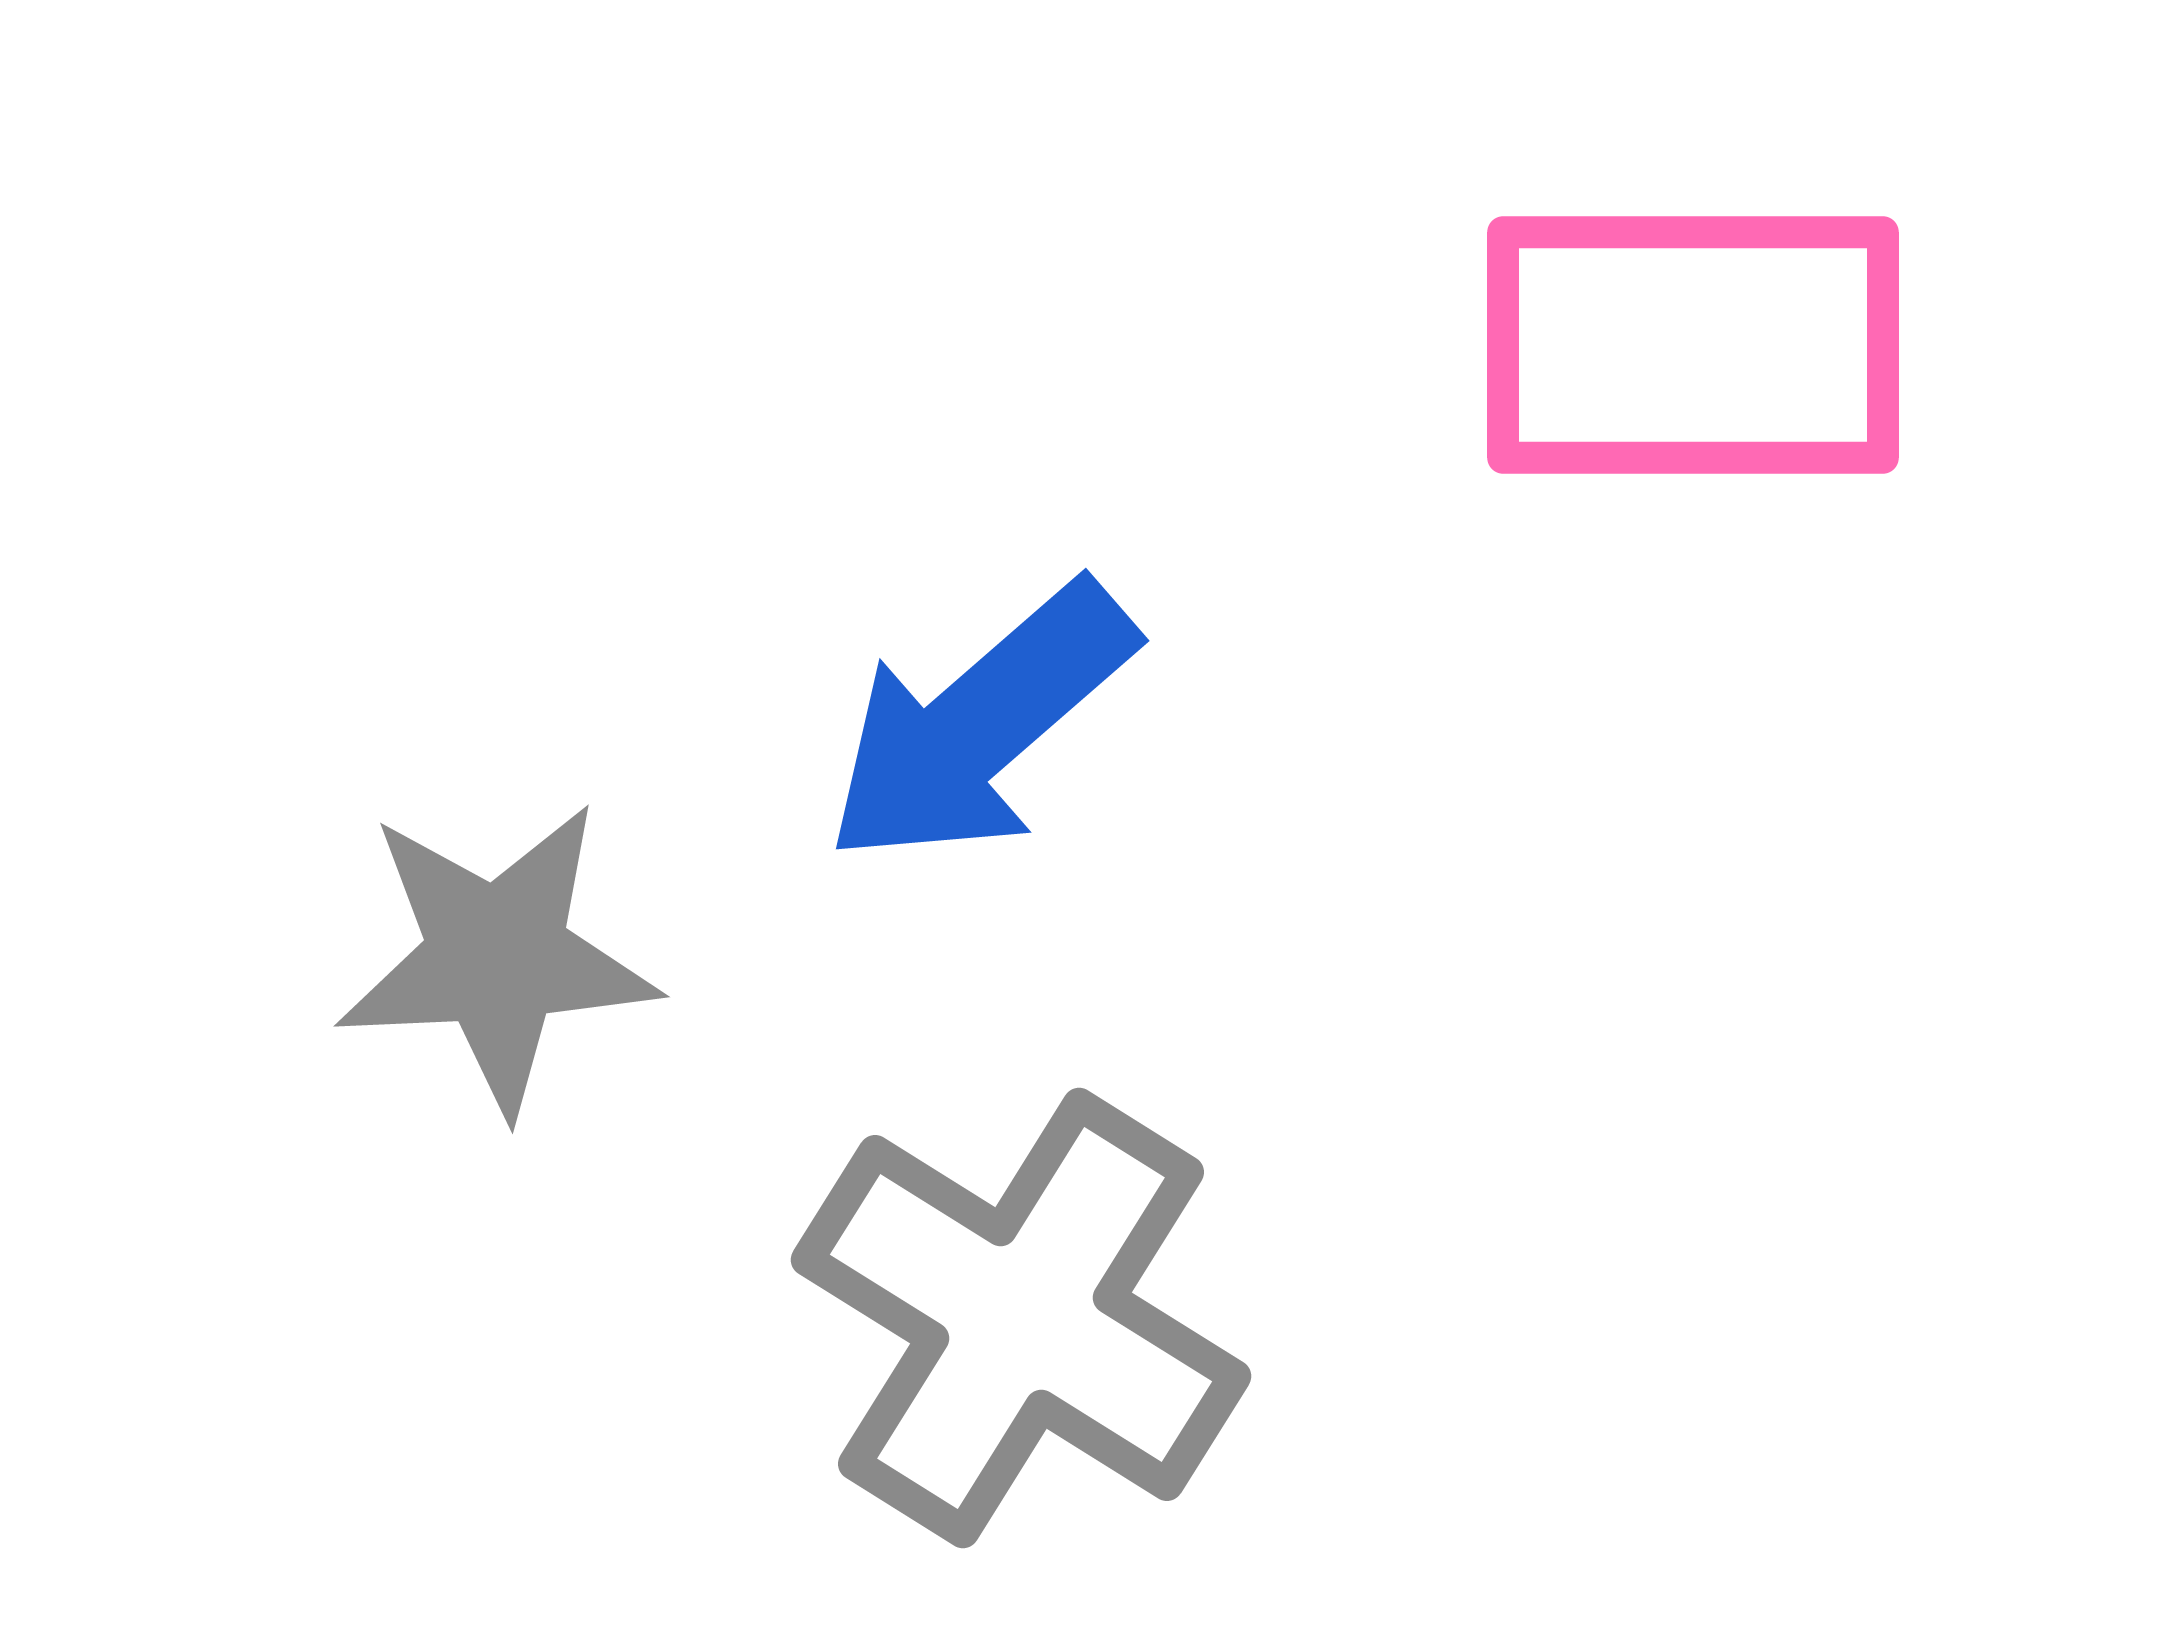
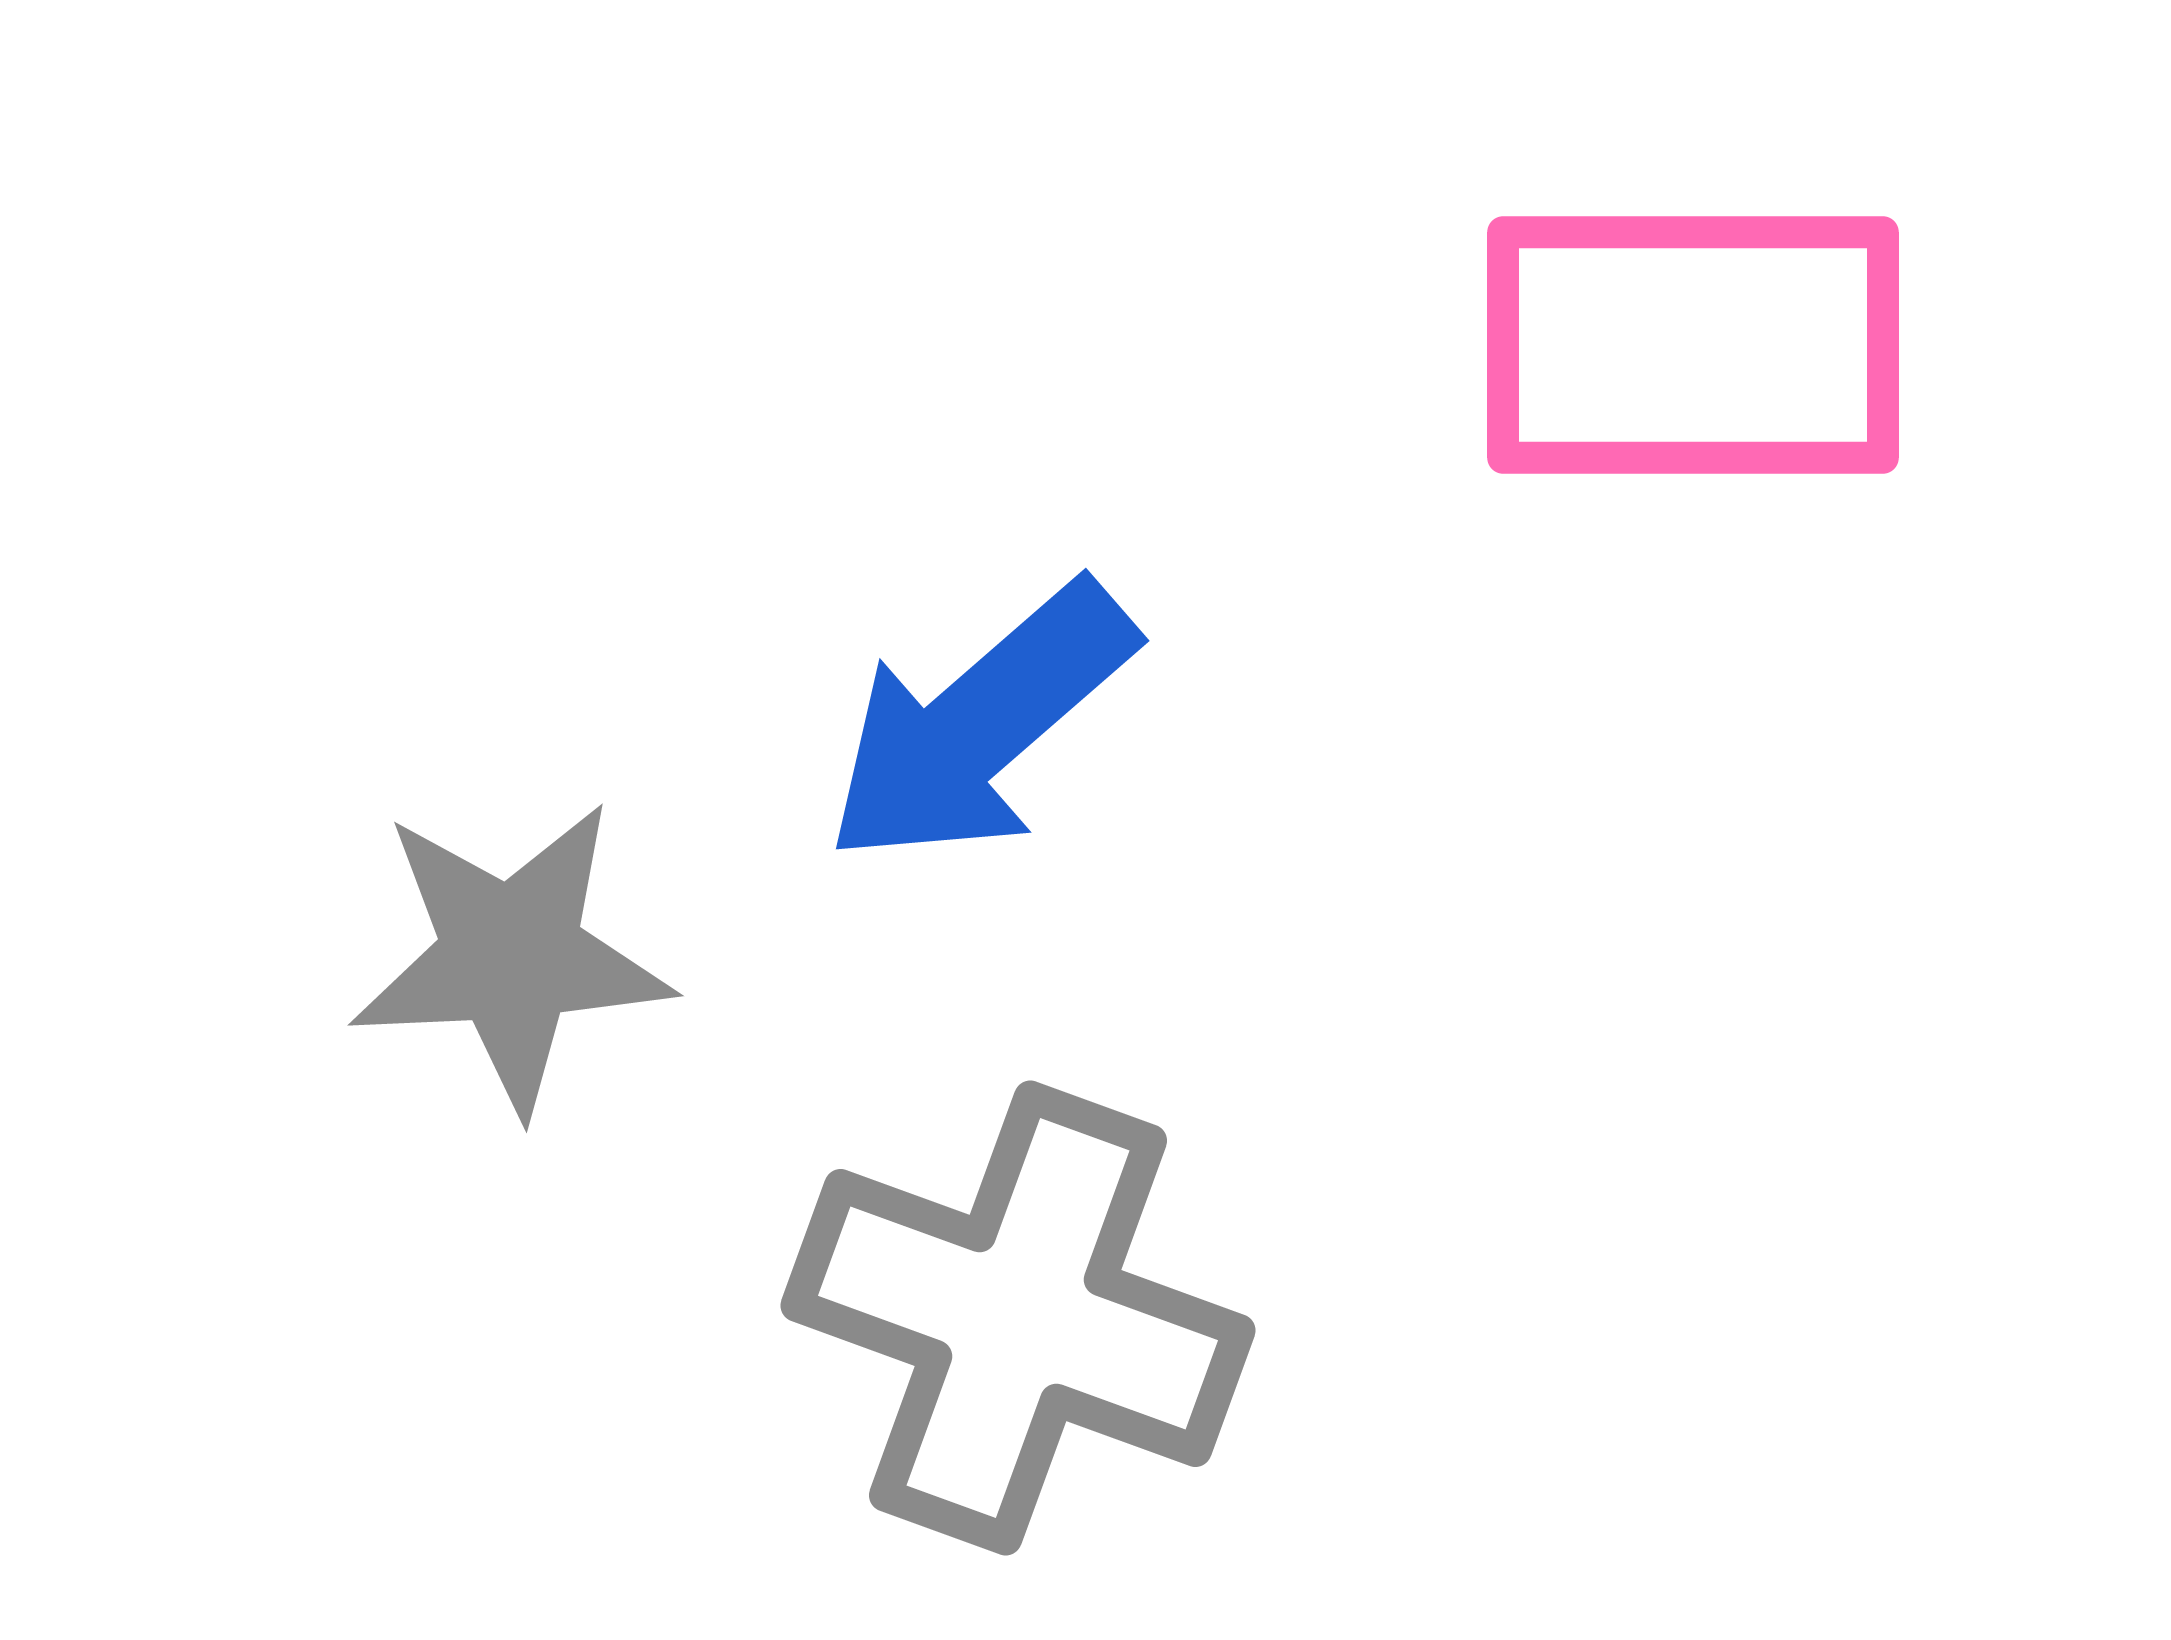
gray star: moved 14 px right, 1 px up
gray cross: moved 3 px left; rotated 12 degrees counterclockwise
